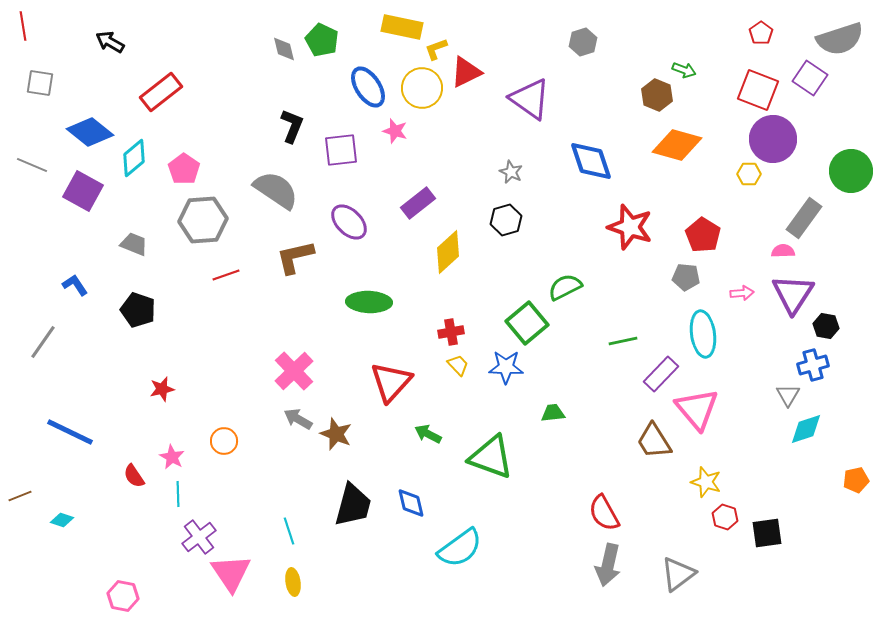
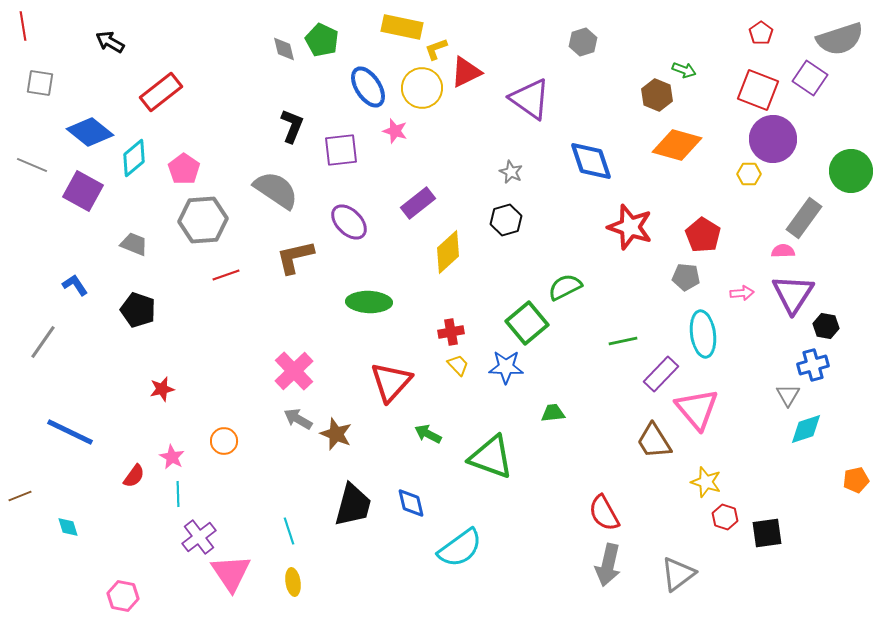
red semicircle at (134, 476): rotated 110 degrees counterclockwise
cyan diamond at (62, 520): moved 6 px right, 7 px down; rotated 55 degrees clockwise
